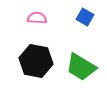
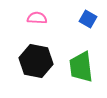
blue square: moved 3 px right, 2 px down
green trapezoid: rotated 52 degrees clockwise
